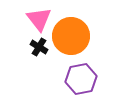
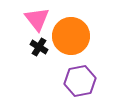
pink triangle: moved 2 px left
purple hexagon: moved 1 px left, 2 px down
